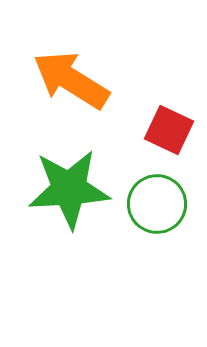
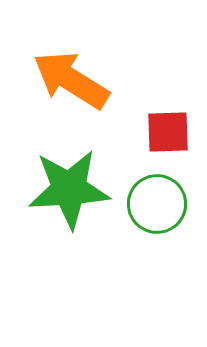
red square: moved 1 px left, 2 px down; rotated 27 degrees counterclockwise
